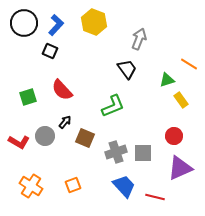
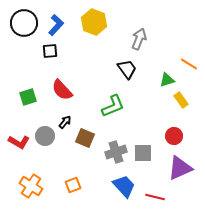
black square: rotated 28 degrees counterclockwise
